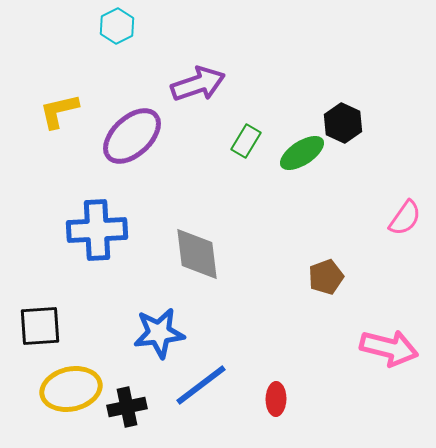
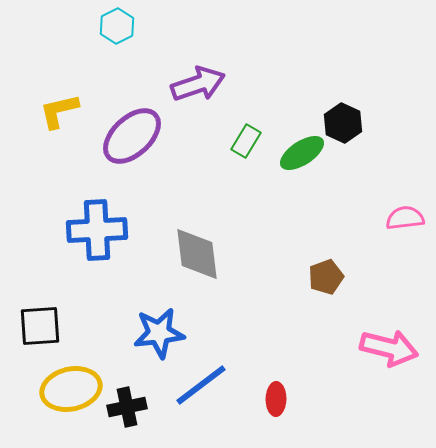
pink semicircle: rotated 132 degrees counterclockwise
